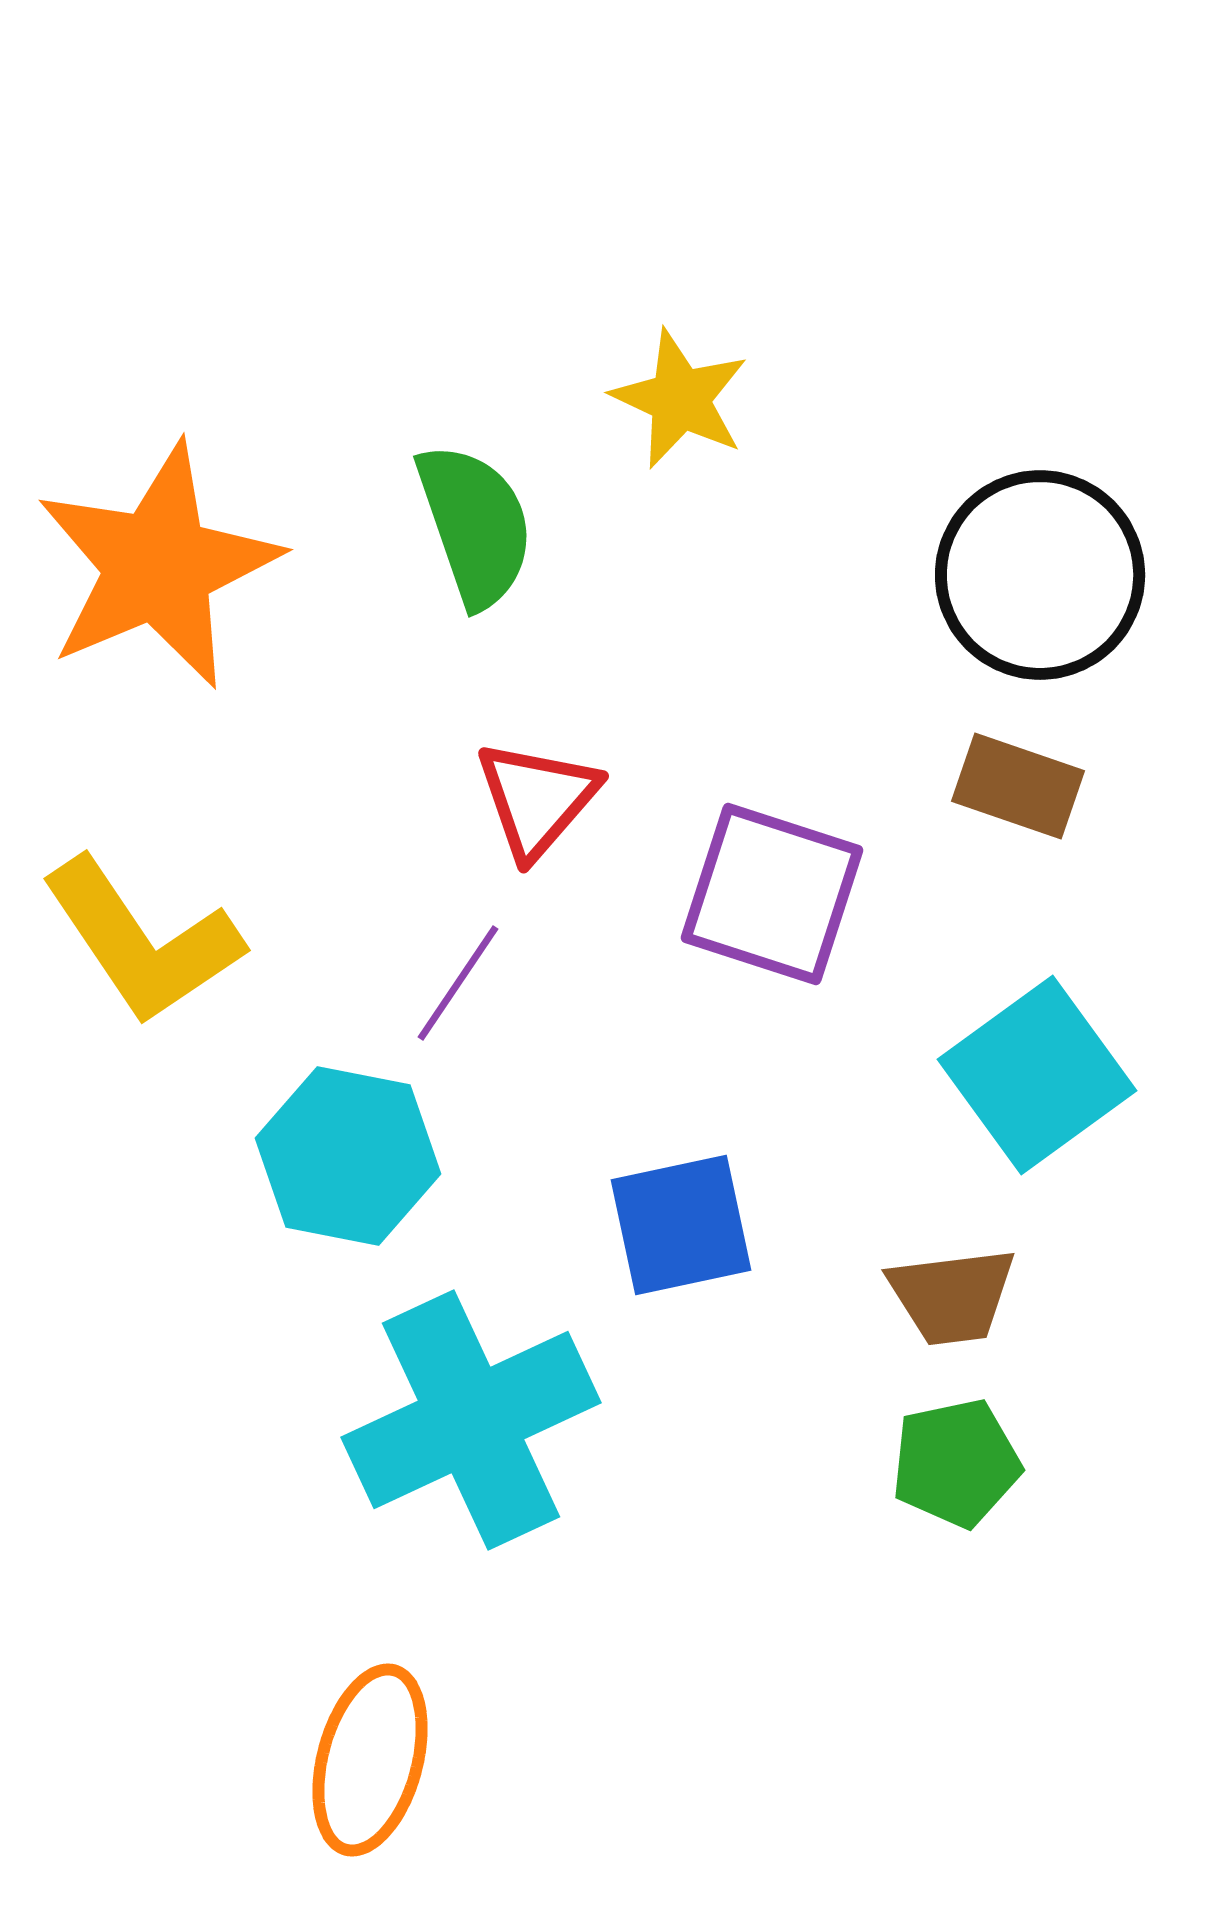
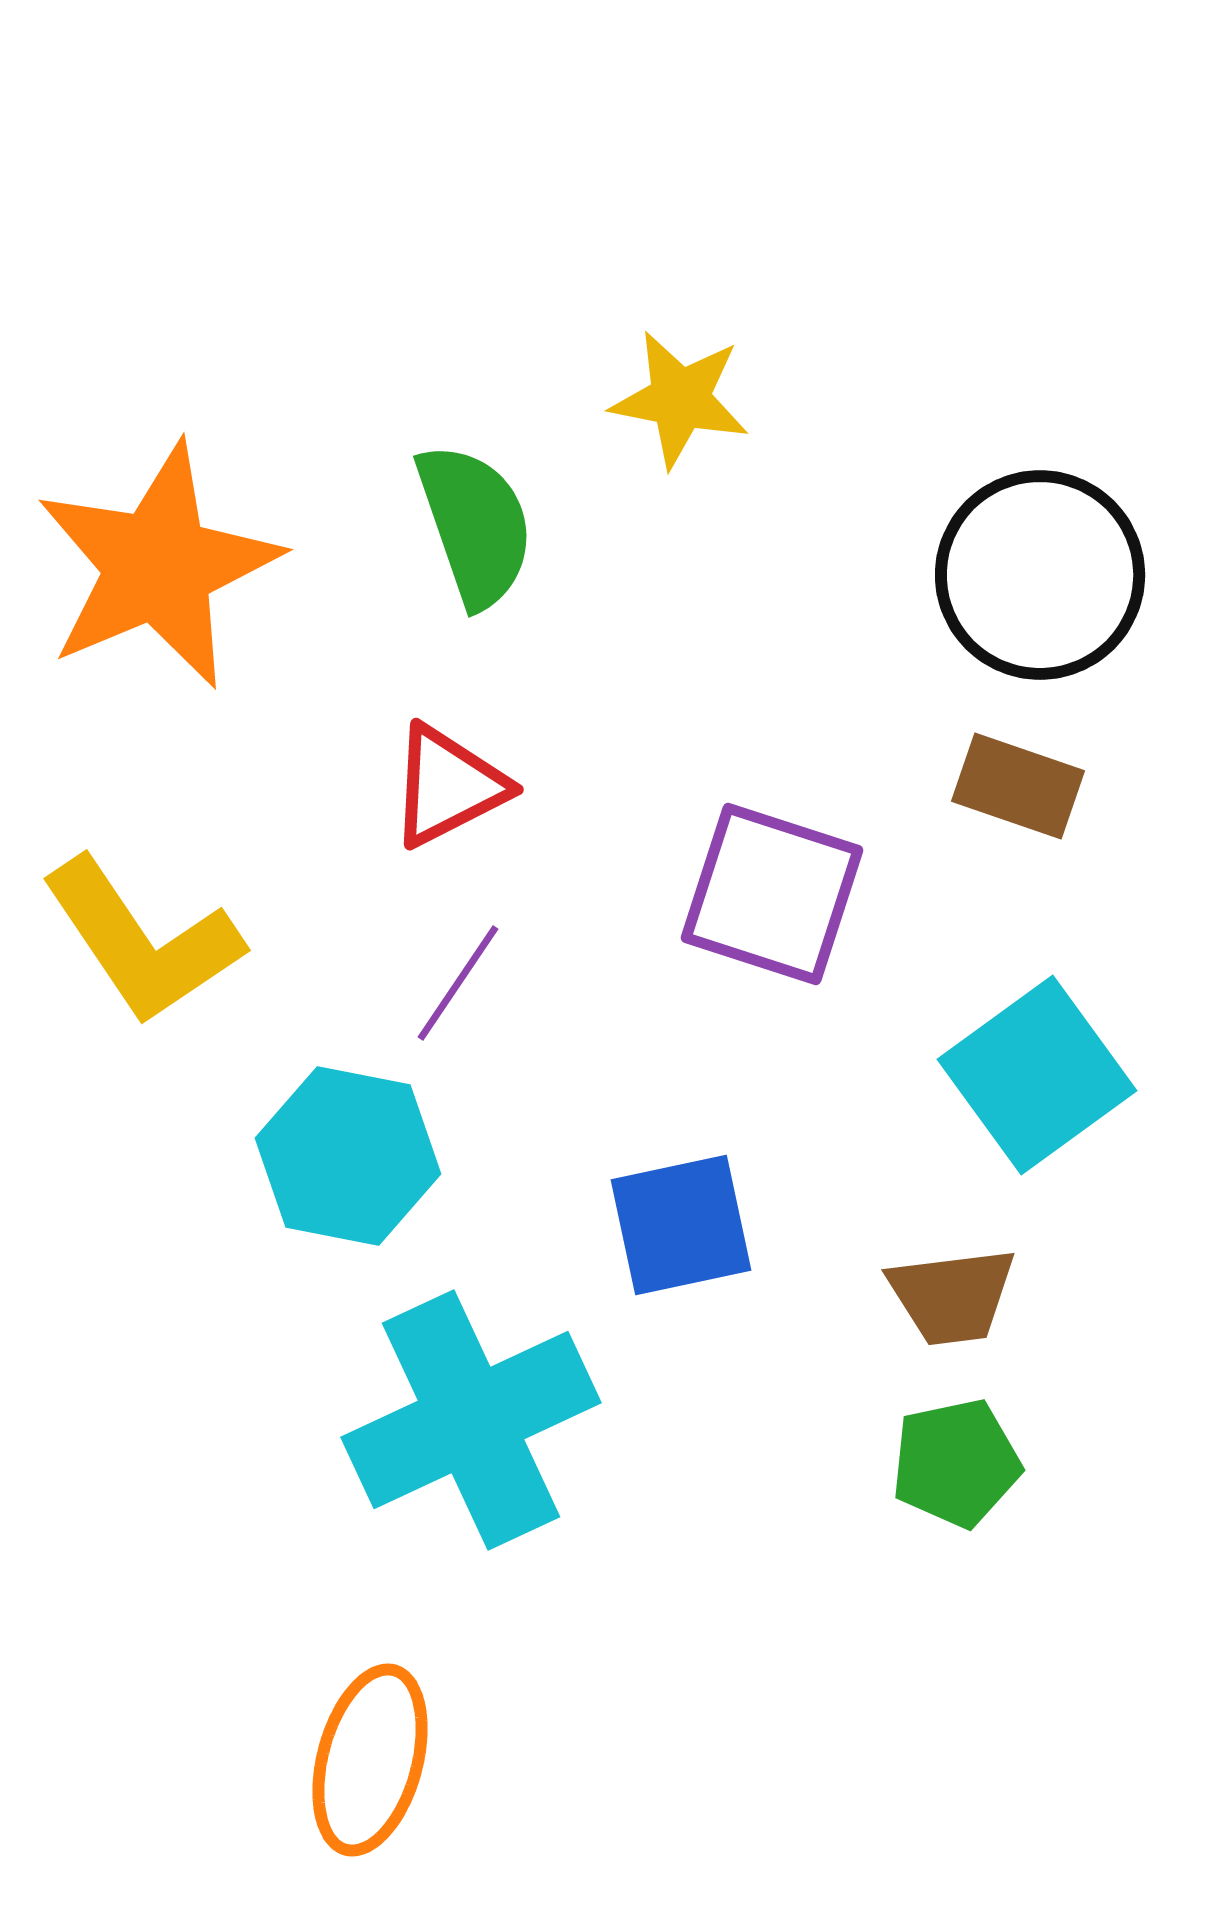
yellow star: rotated 14 degrees counterclockwise
red triangle: moved 89 px left, 13 px up; rotated 22 degrees clockwise
